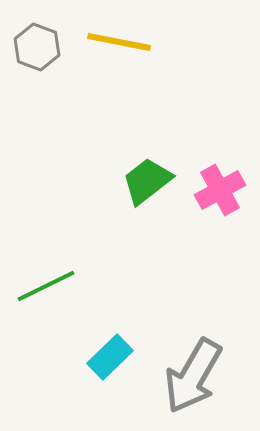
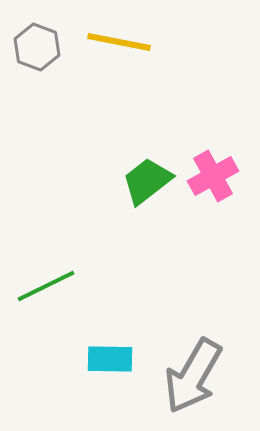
pink cross: moved 7 px left, 14 px up
cyan rectangle: moved 2 px down; rotated 45 degrees clockwise
